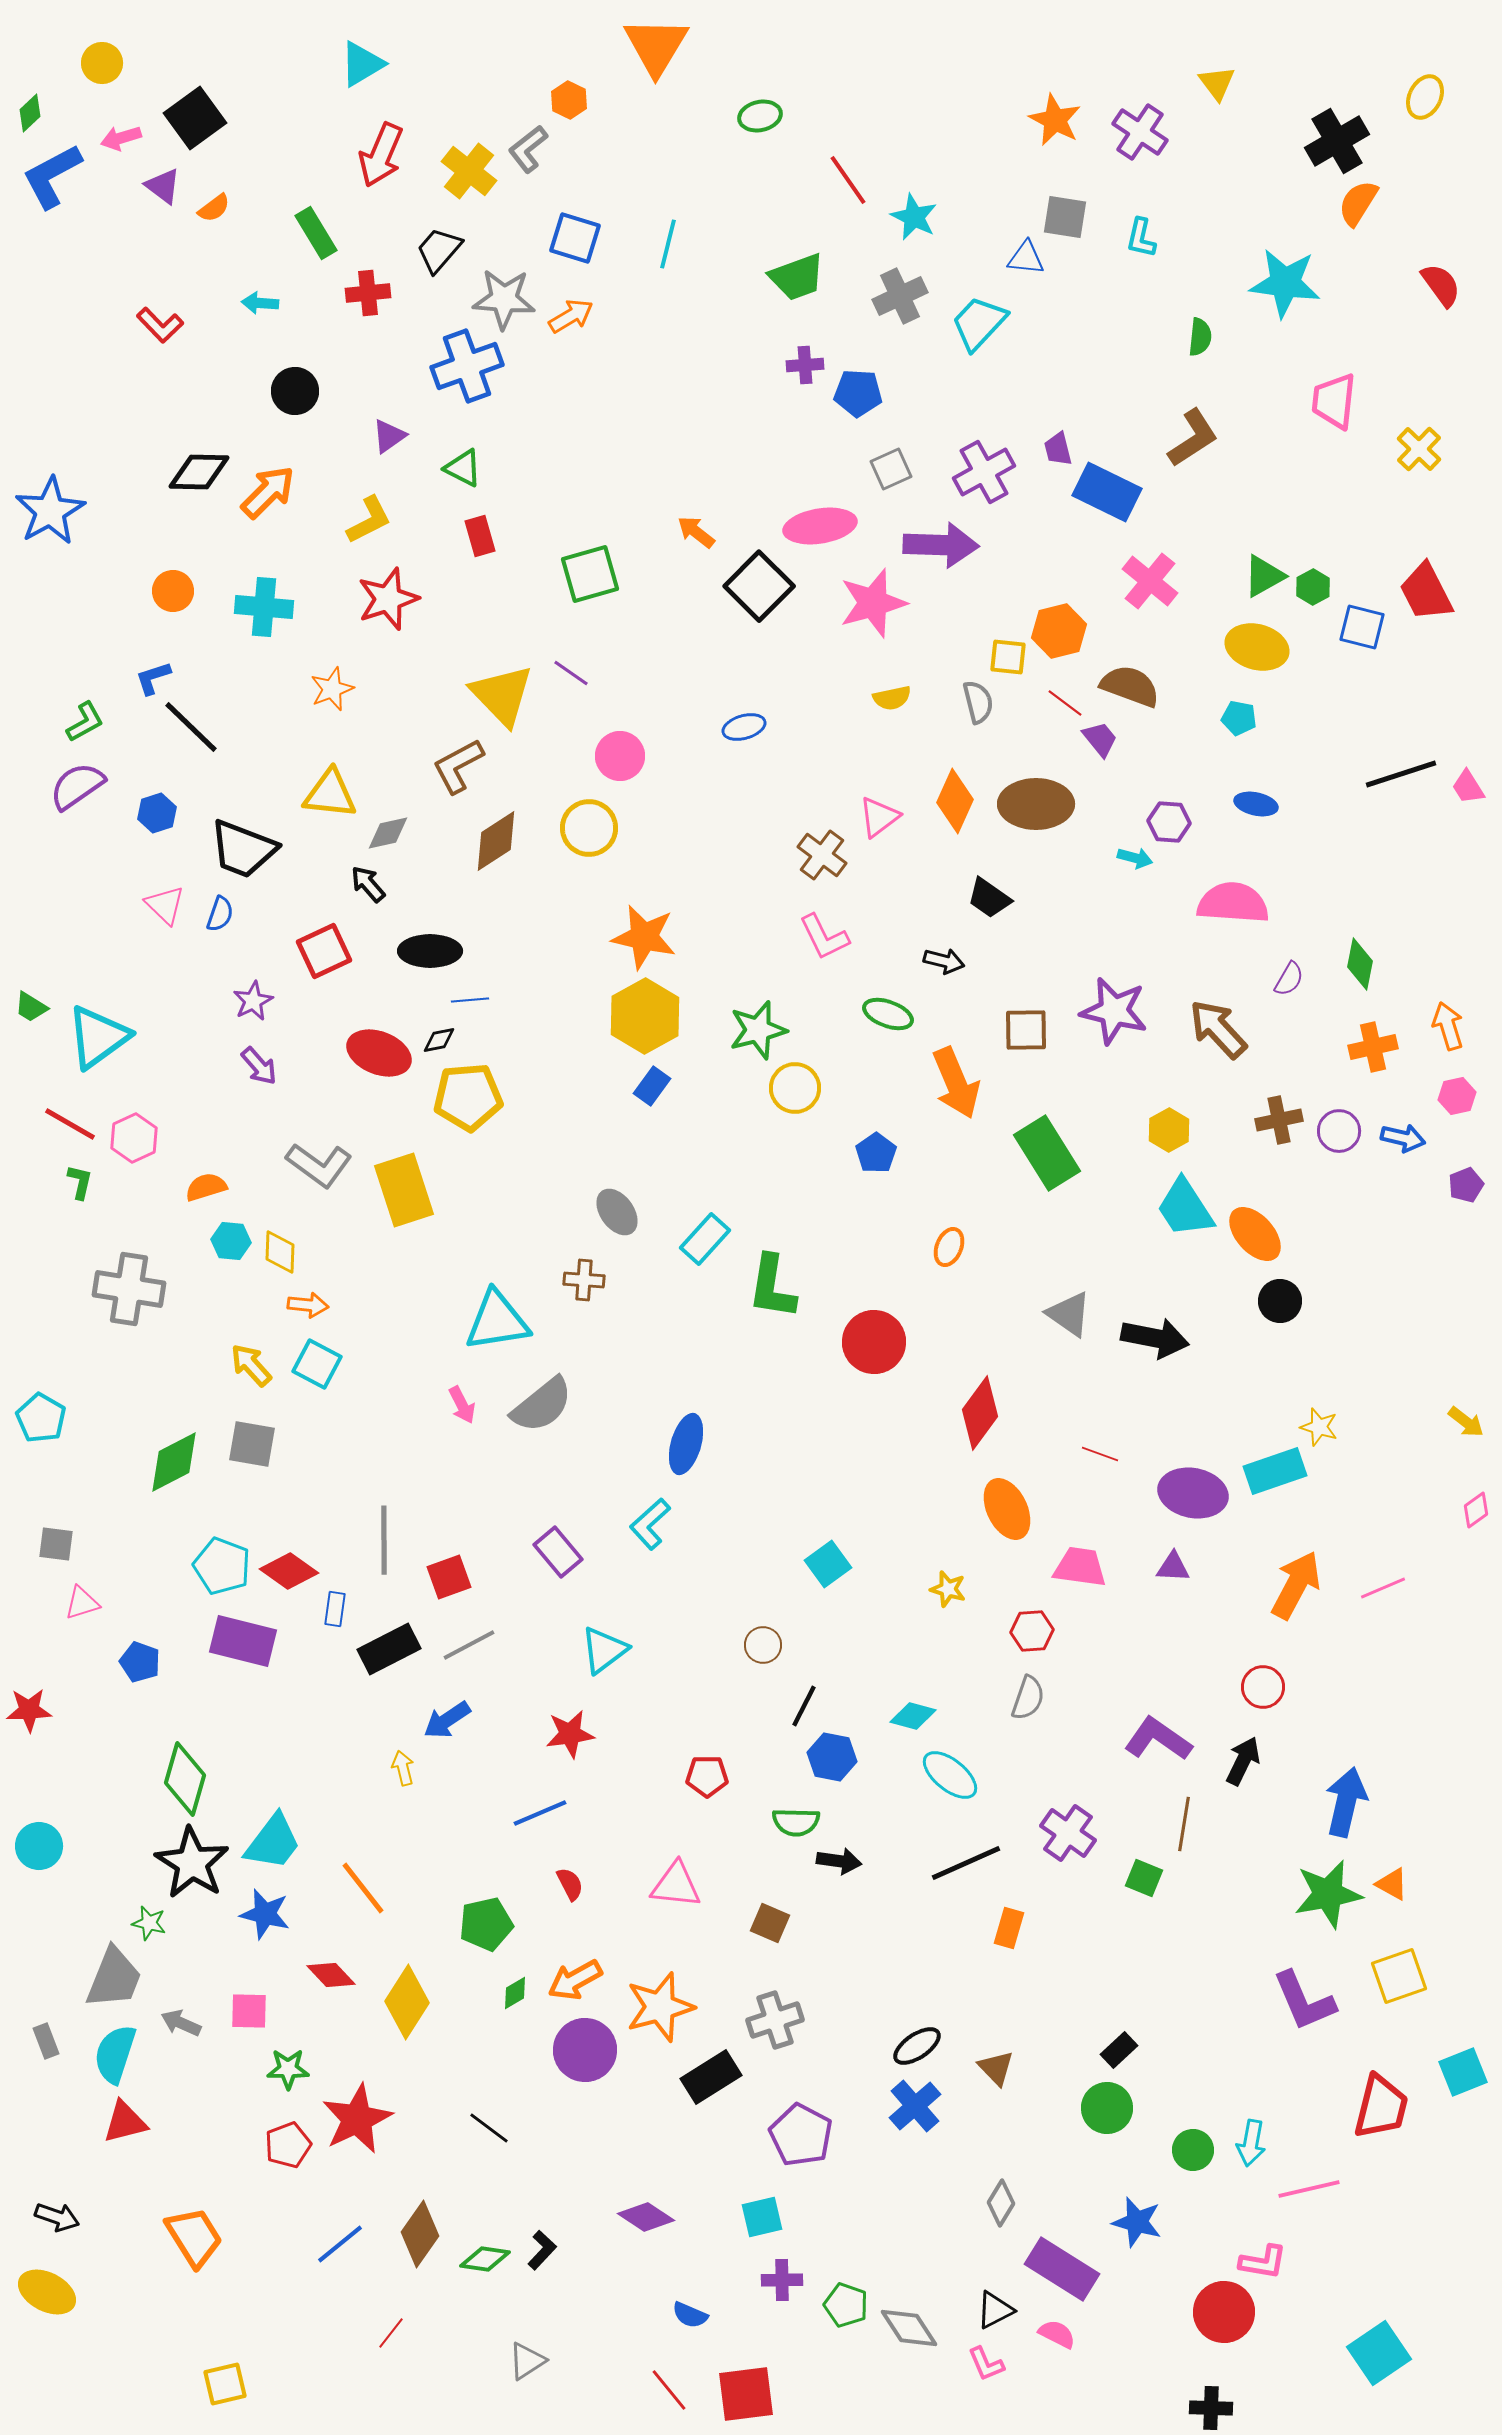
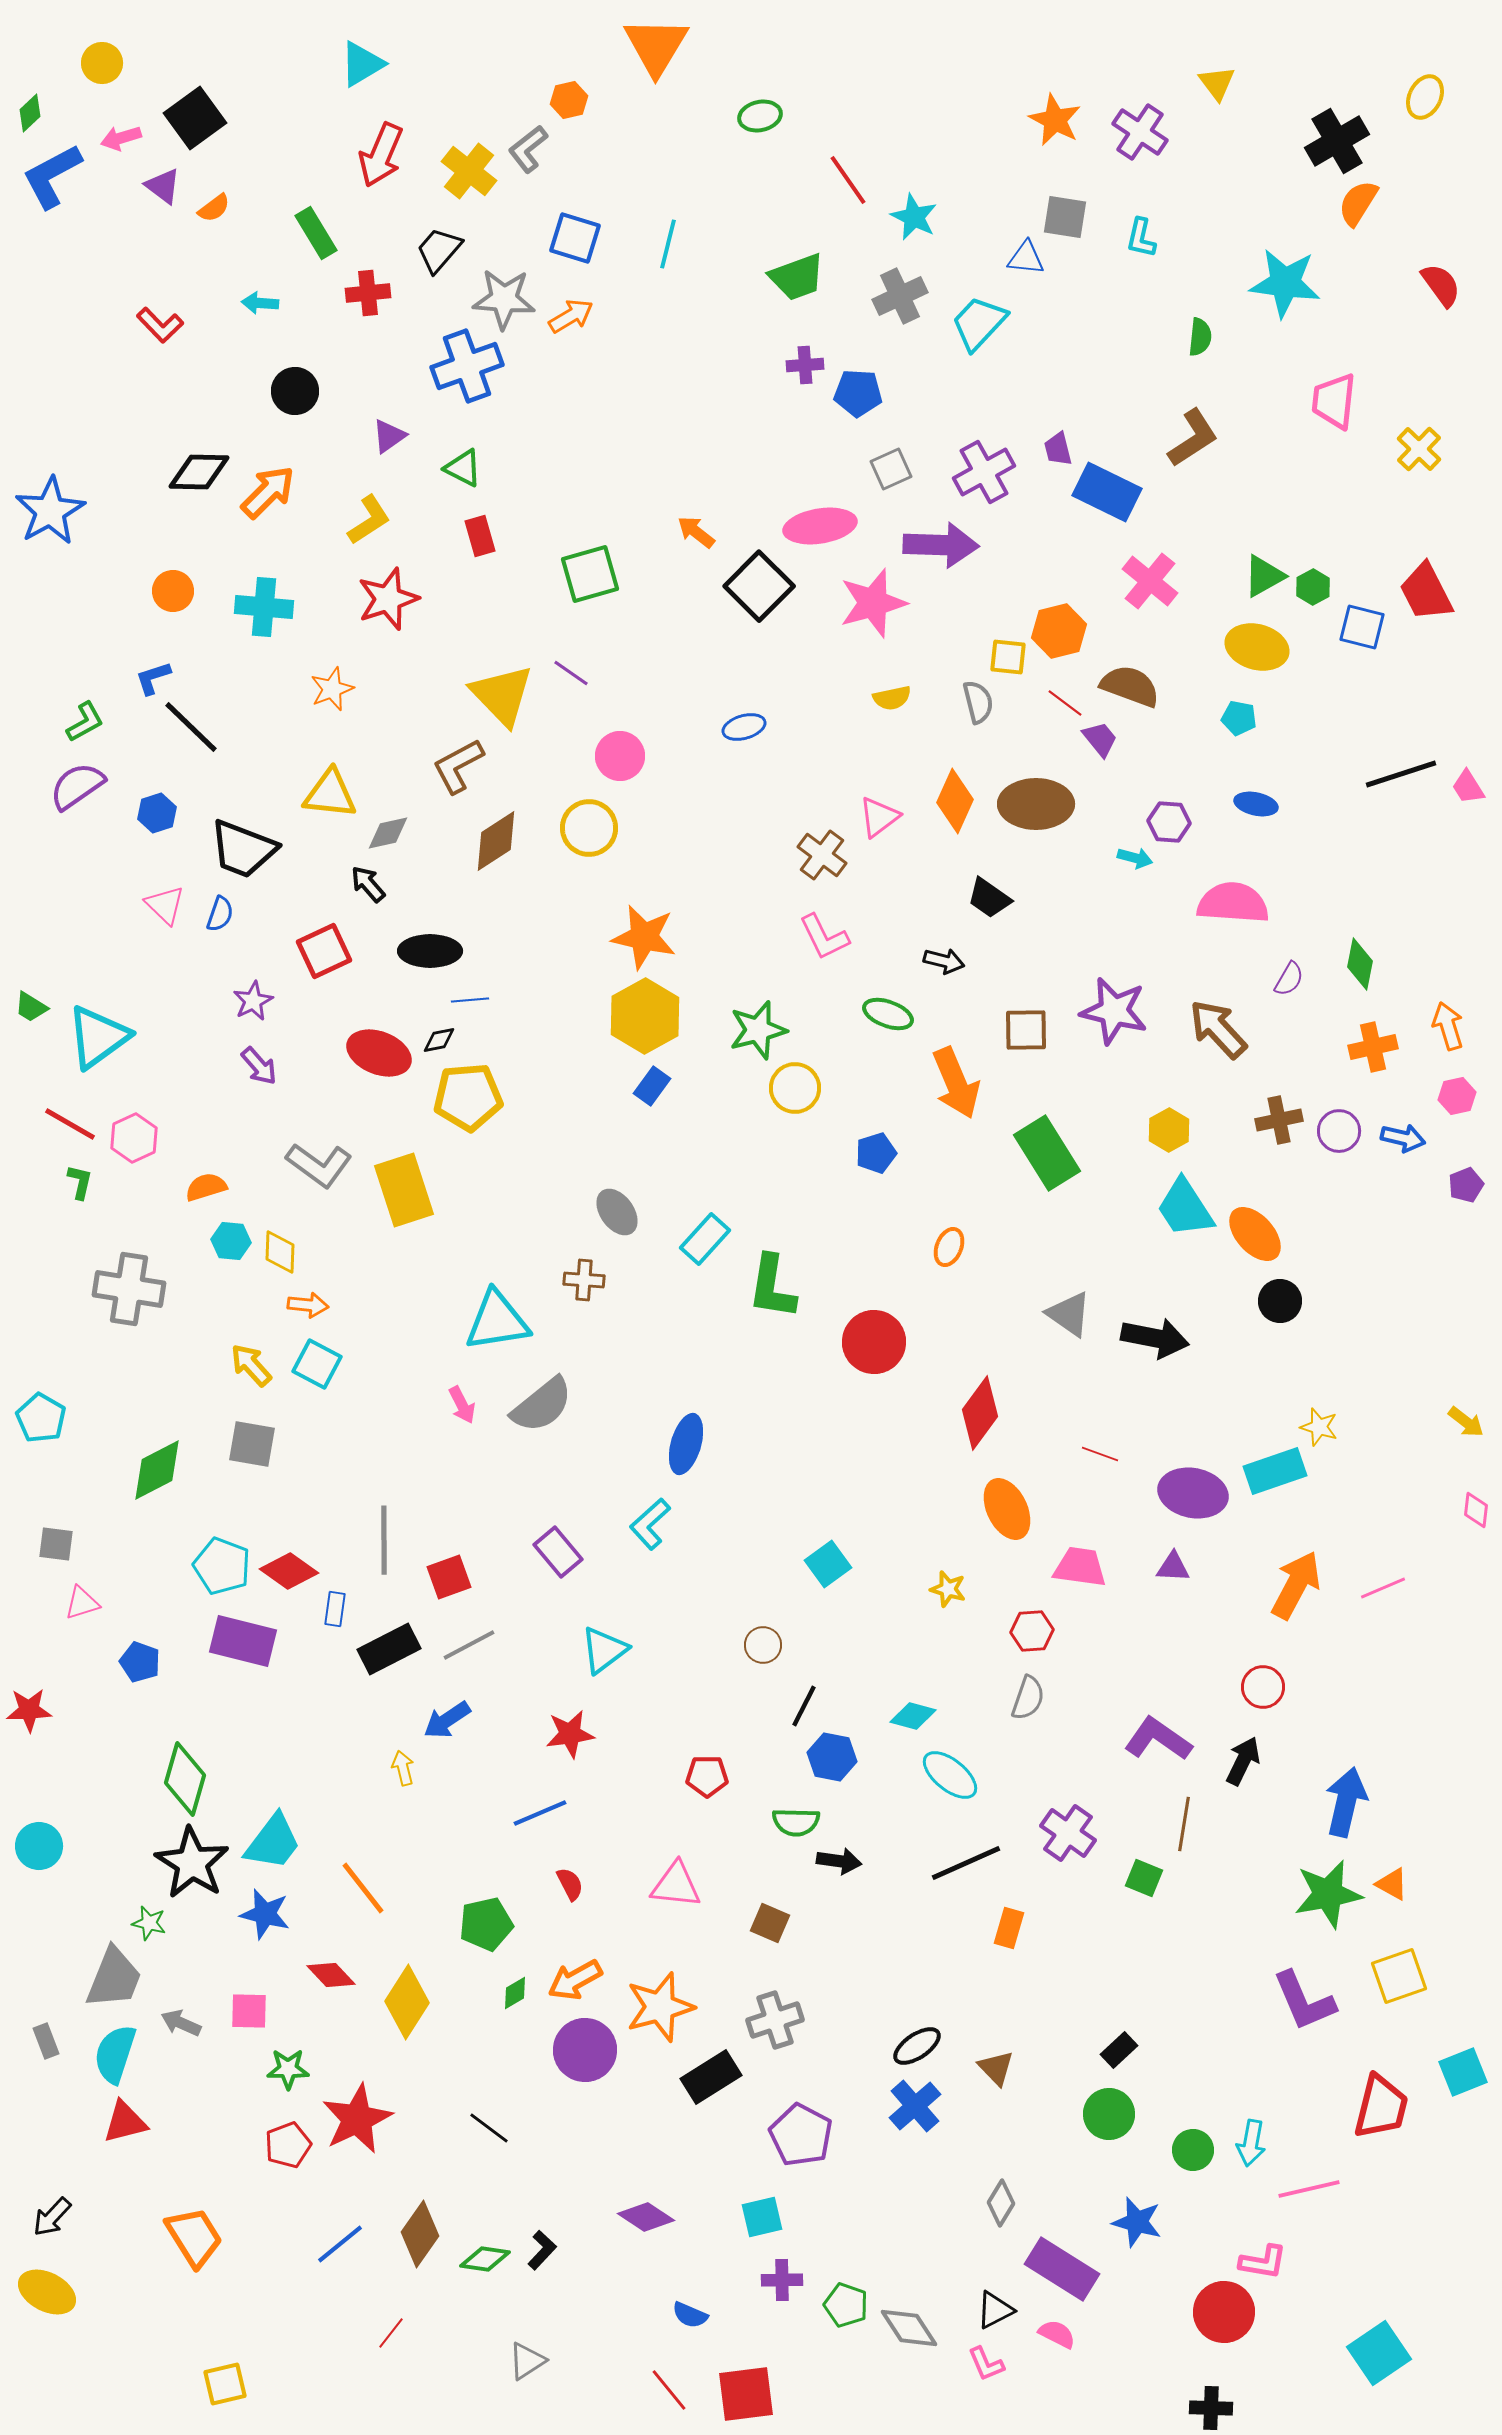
orange hexagon at (569, 100): rotated 21 degrees clockwise
yellow L-shape at (369, 520): rotated 6 degrees counterclockwise
blue pentagon at (876, 1153): rotated 18 degrees clockwise
green diamond at (174, 1462): moved 17 px left, 8 px down
pink diamond at (1476, 1510): rotated 48 degrees counterclockwise
green circle at (1107, 2108): moved 2 px right, 6 px down
black arrow at (57, 2217): moved 5 px left; rotated 114 degrees clockwise
